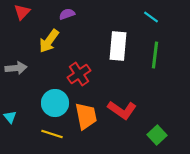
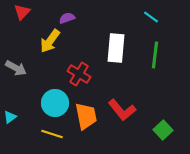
purple semicircle: moved 4 px down
yellow arrow: moved 1 px right
white rectangle: moved 2 px left, 2 px down
gray arrow: rotated 35 degrees clockwise
red cross: rotated 25 degrees counterclockwise
red L-shape: rotated 16 degrees clockwise
cyan triangle: rotated 32 degrees clockwise
green square: moved 6 px right, 5 px up
